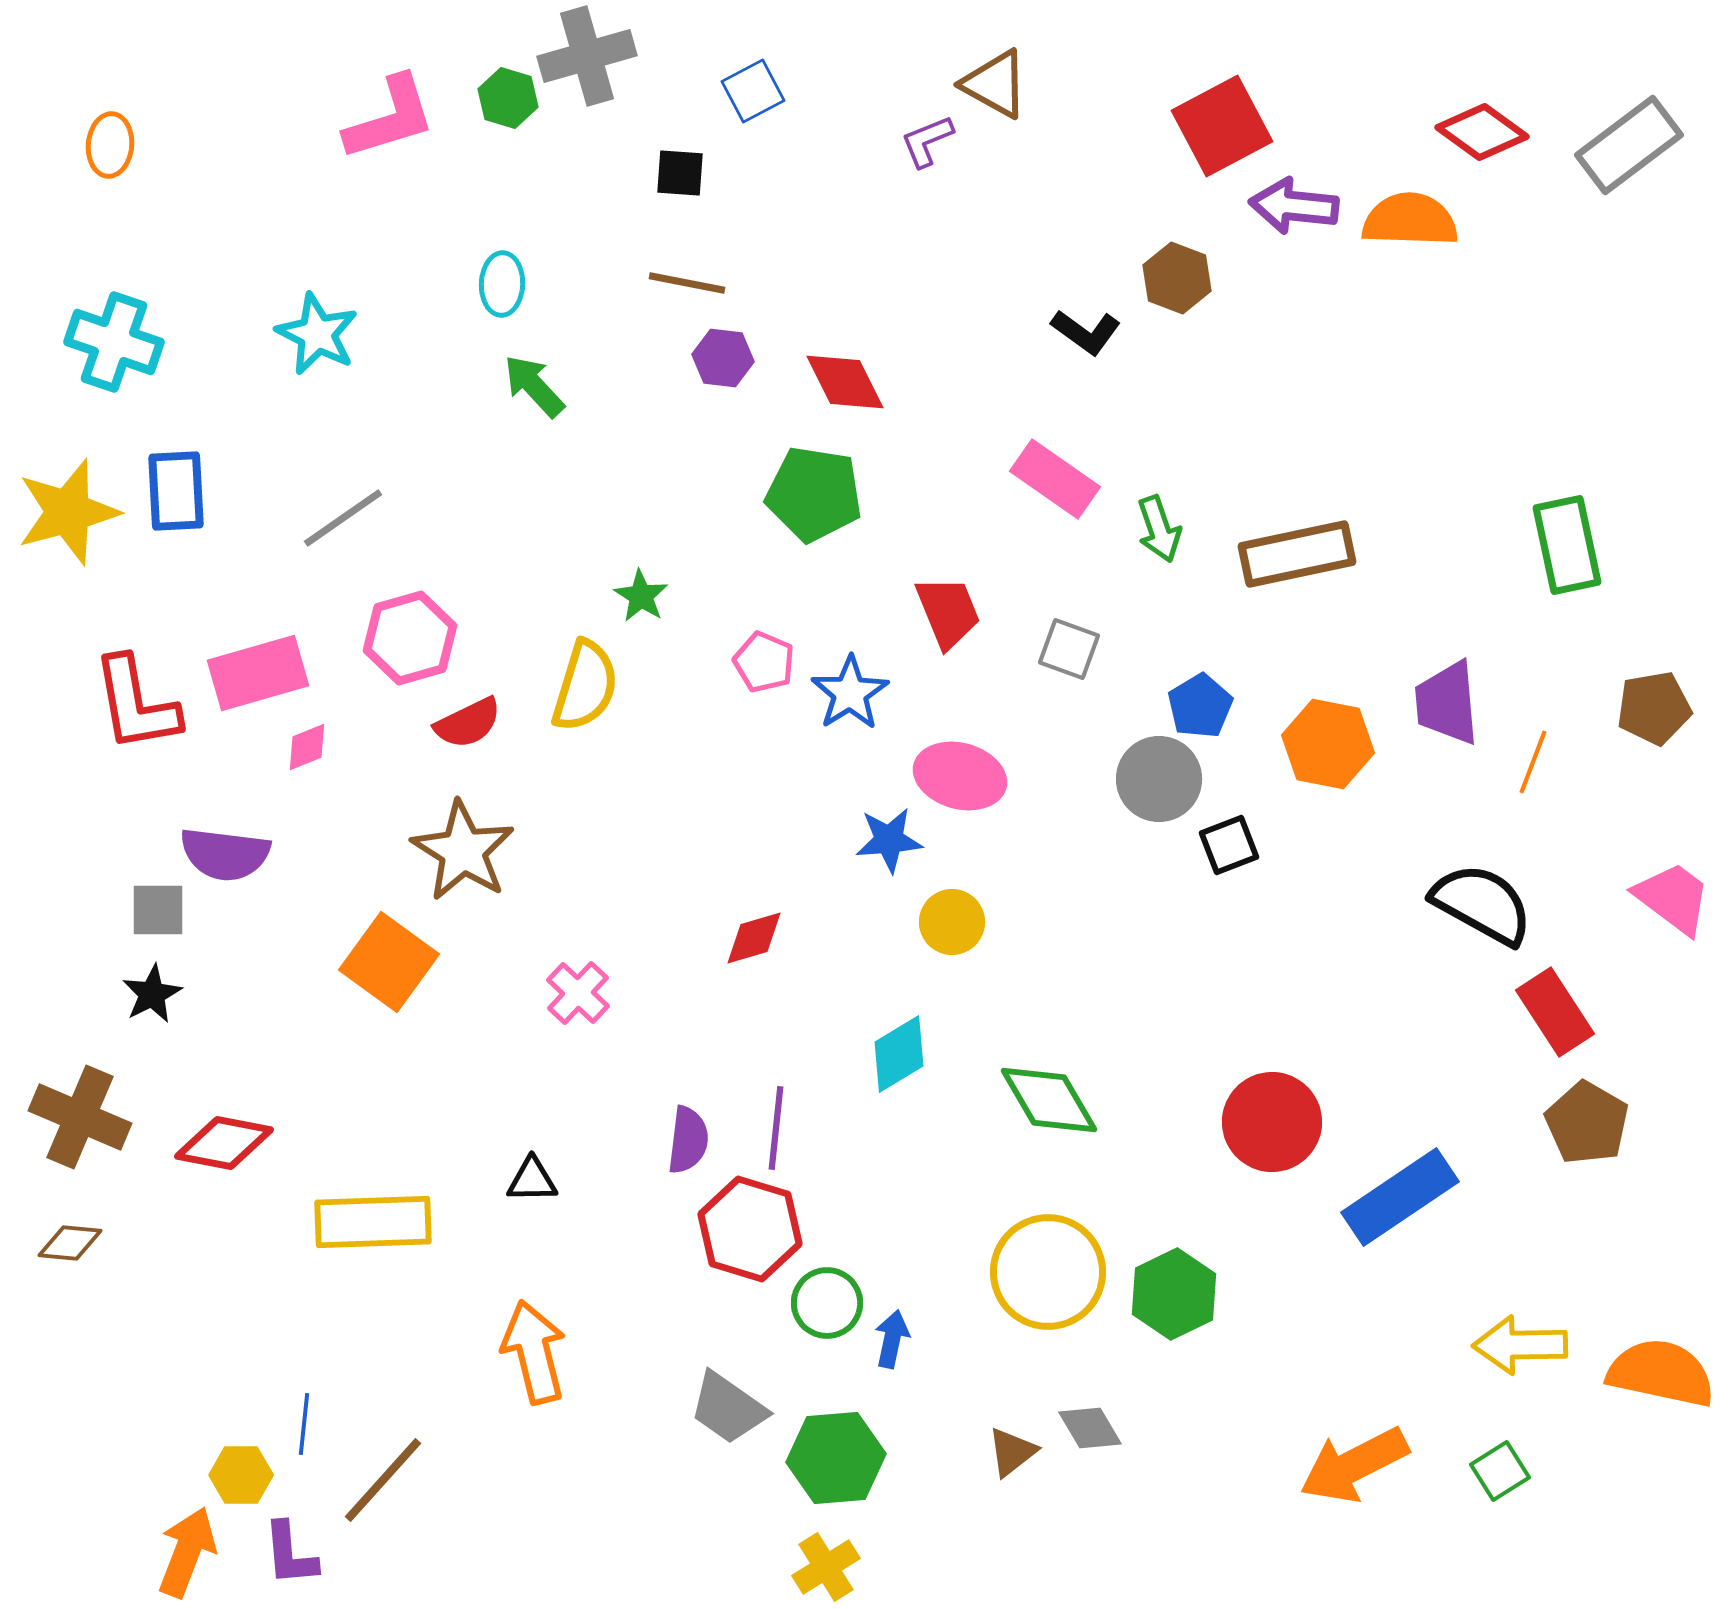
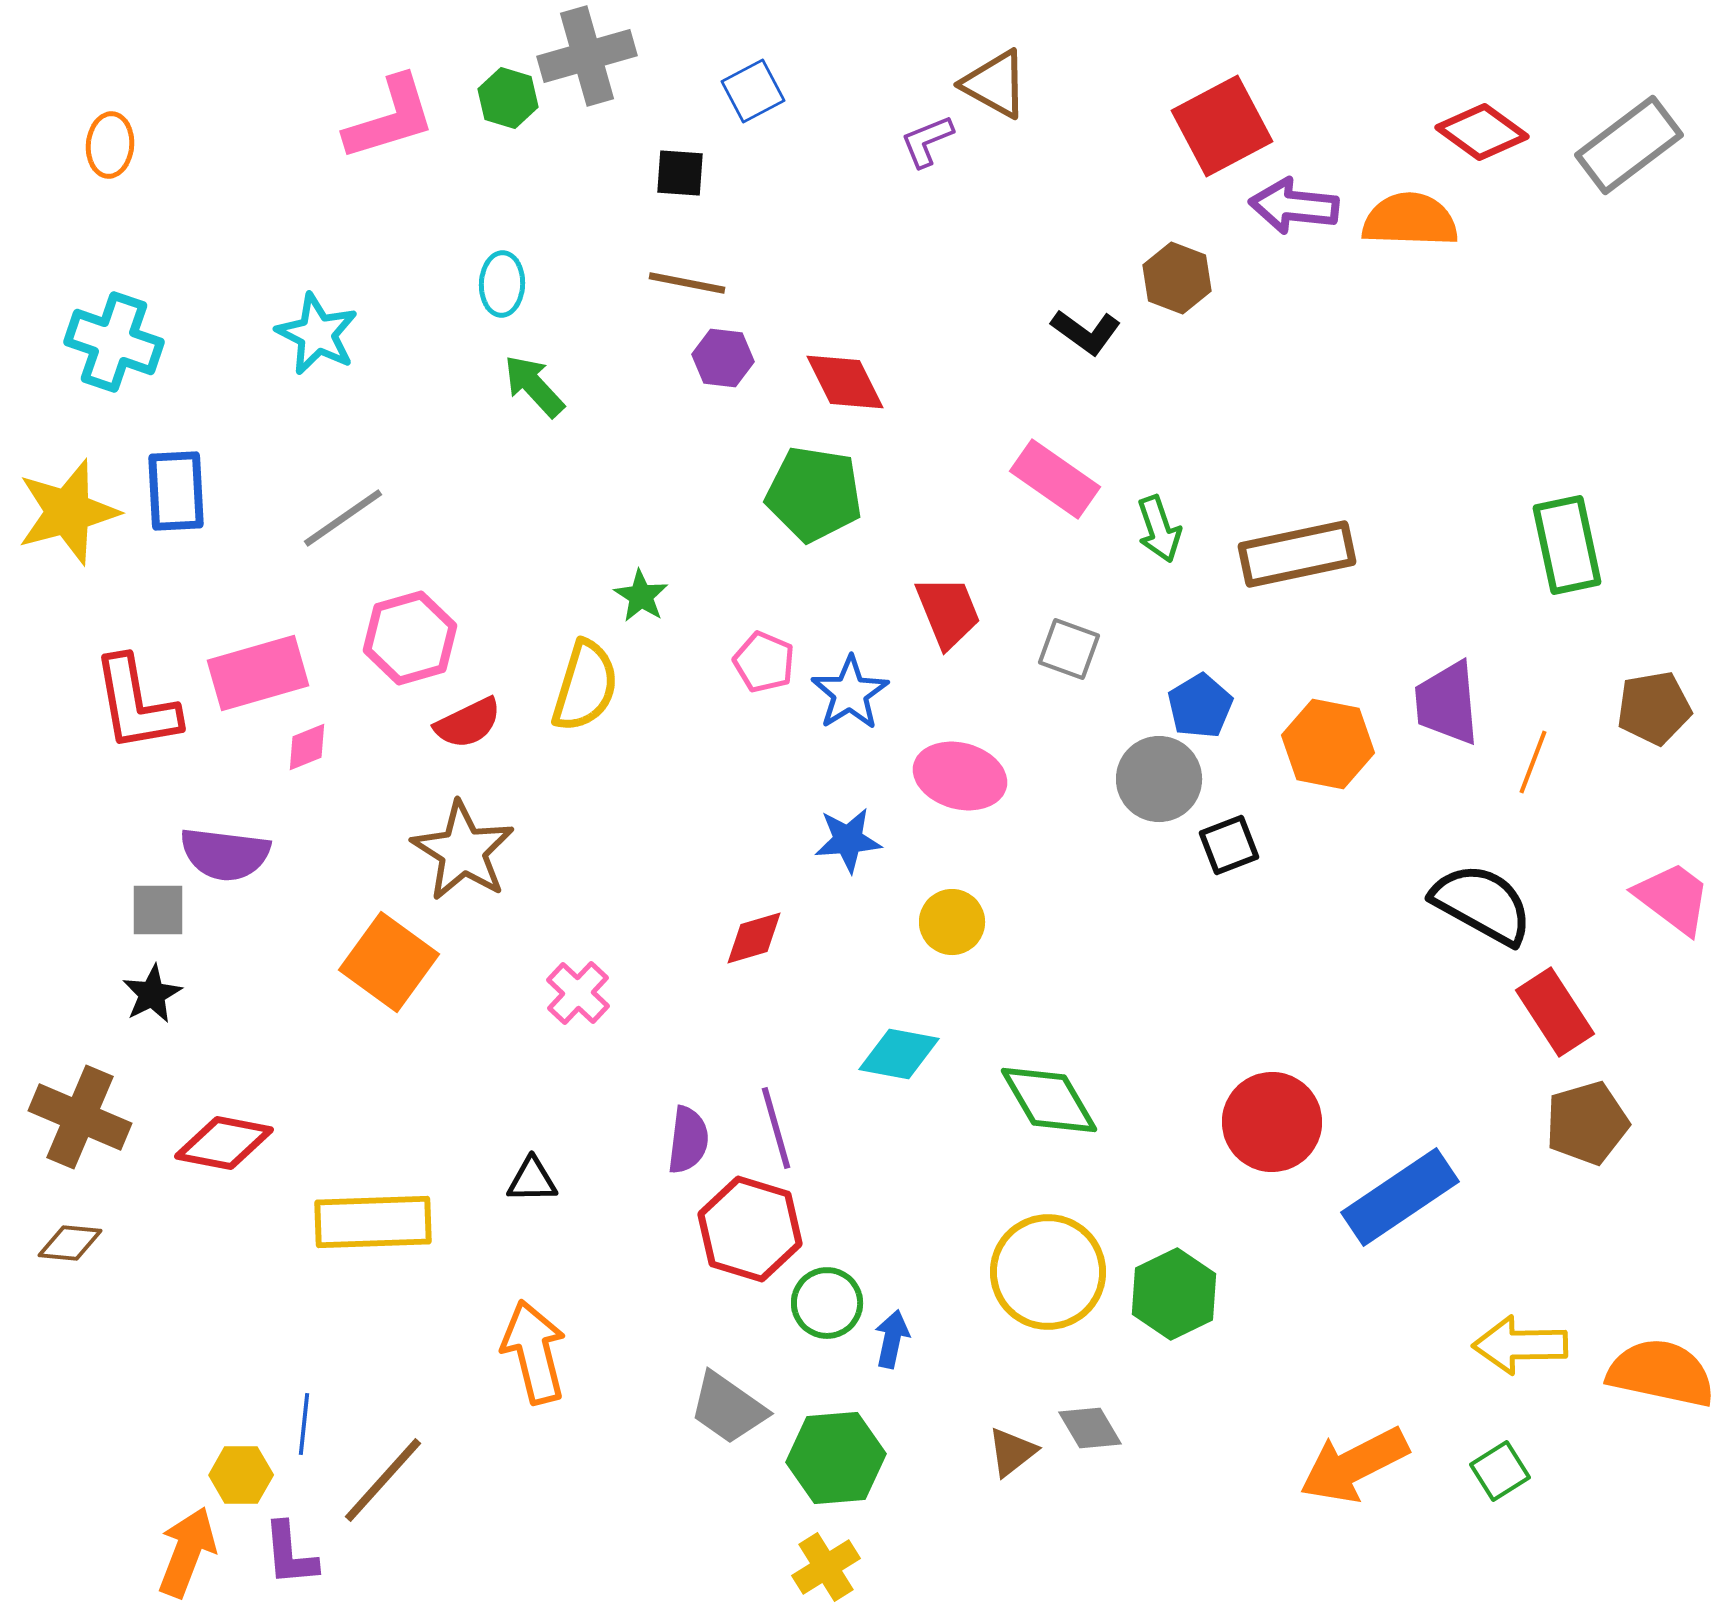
blue star at (889, 840): moved 41 px left
cyan diamond at (899, 1054): rotated 42 degrees clockwise
brown pentagon at (1587, 1123): rotated 26 degrees clockwise
purple line at (776, 1128): rotated 22 degrees counterclockwise
